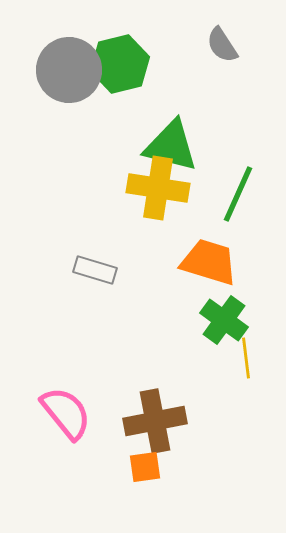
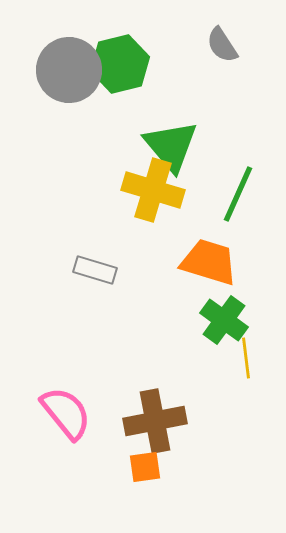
green triangle: rotated 36 degrees clockwise
yellow cross: moved 5 px left, 2 px down; rotated 8 degrees clockwise
